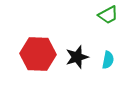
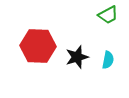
red hexagon: moved 8 px up
